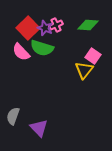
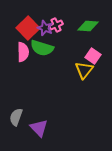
green diamond: moved 1 px down
pink semicircle: moved 2 px right; rotated 138 degrees counterclockwise
gray semicircle: moved 3 px right, 1 px down
